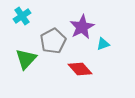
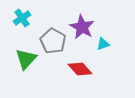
cyan cross: moved 2 px down
purple star: rotated 15 degrees counterclockwise
gray pentagon: rotated 15 degrees counterclockwise
